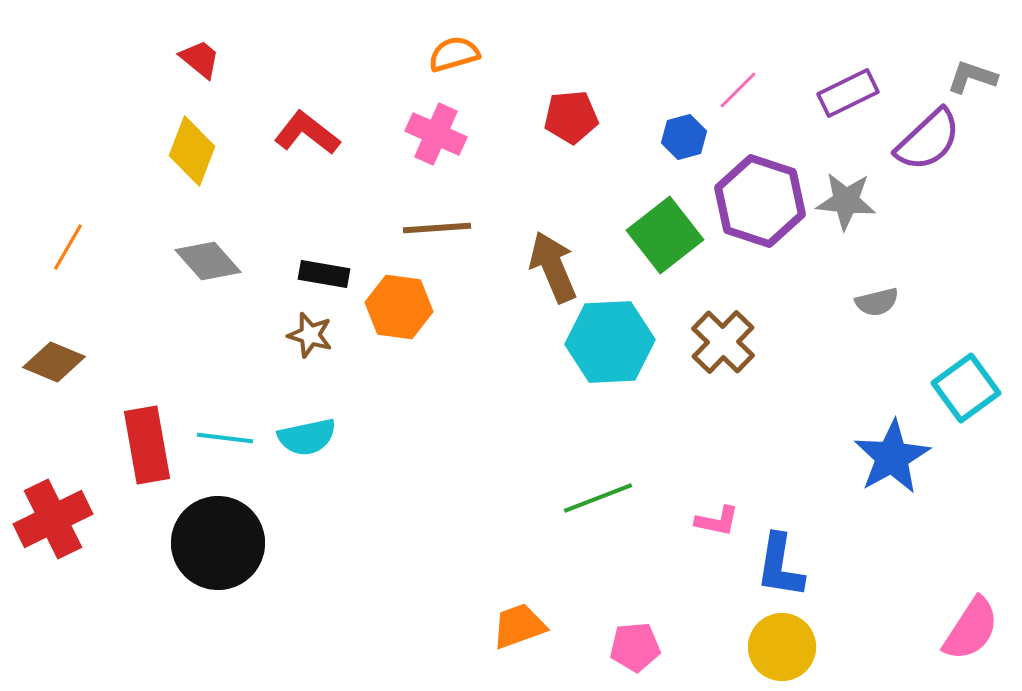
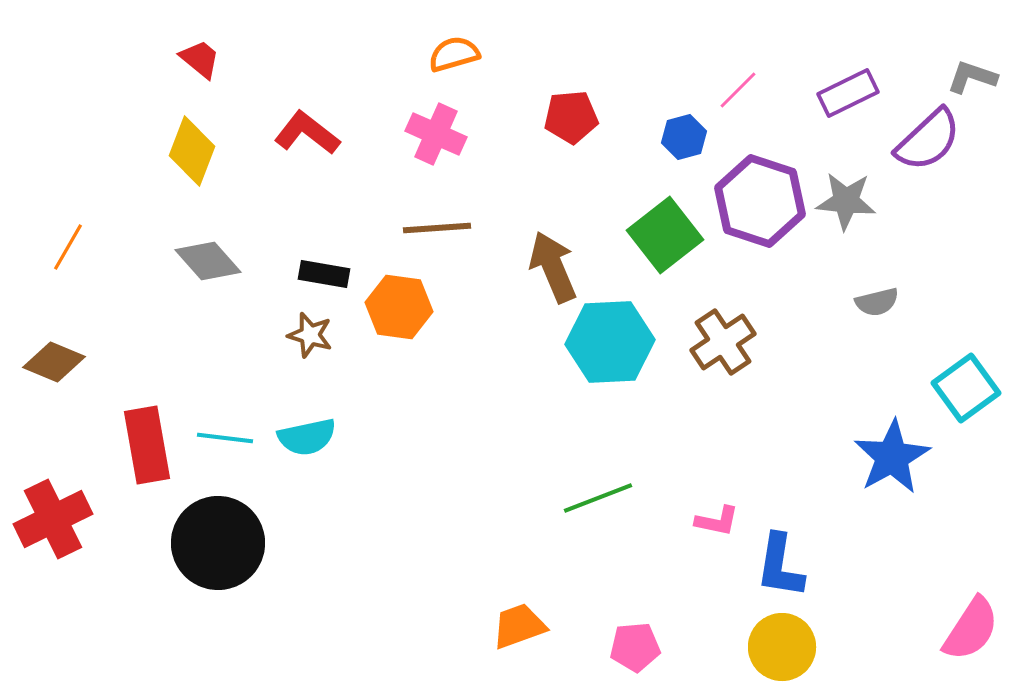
brown cross: rotated 12 degrees clockwise
